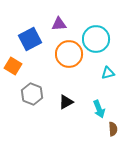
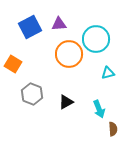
blue square: moved 12 px up
orange square: moved 2 px up
